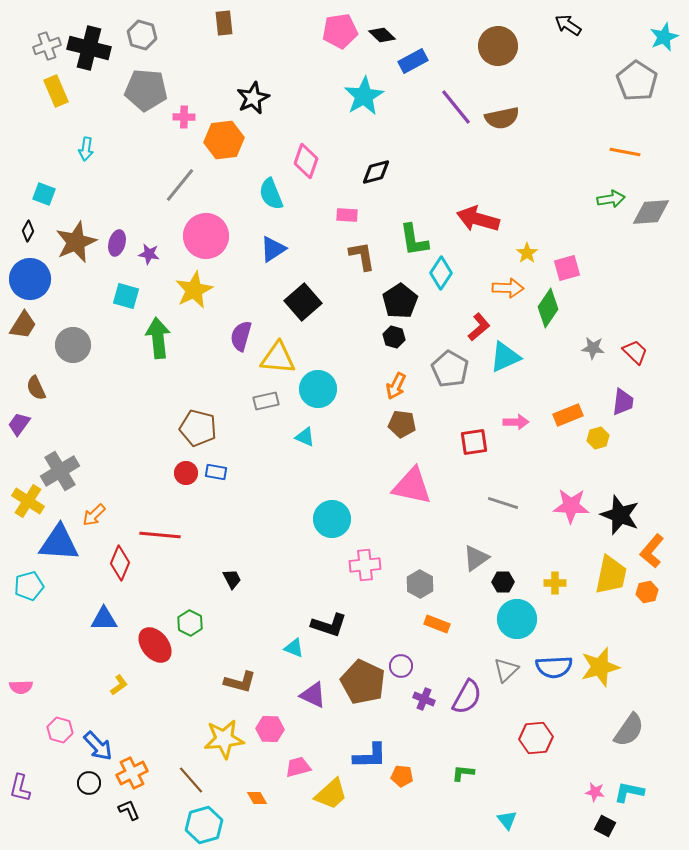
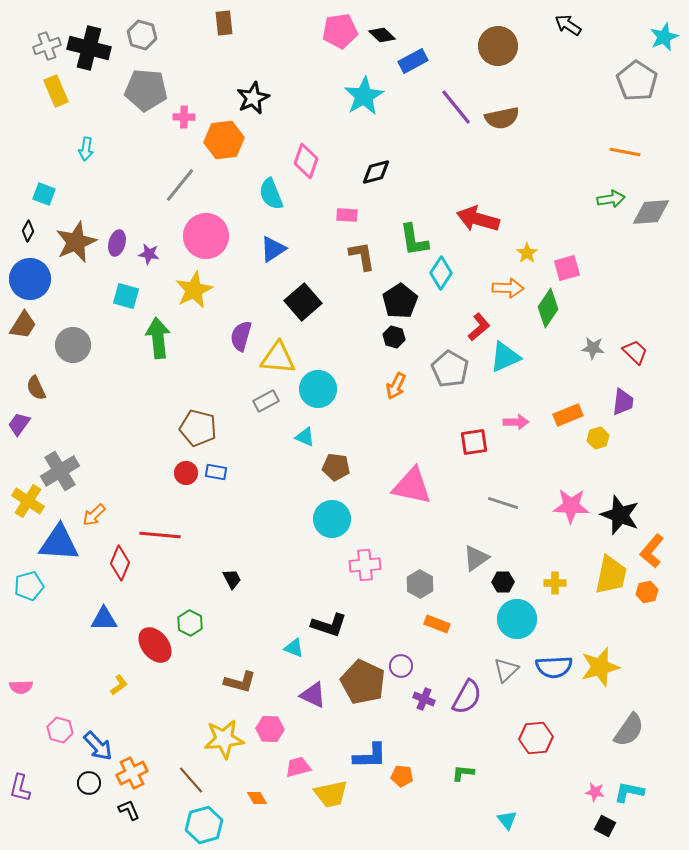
gray rectangle at (266, 401): rotated 15 degrees counterclockwise
brown pentagon at (402, 424): moved 66 px left, 43 px down
yellow trapezoid at (331, 794): rotated 30 degrees clockwise
